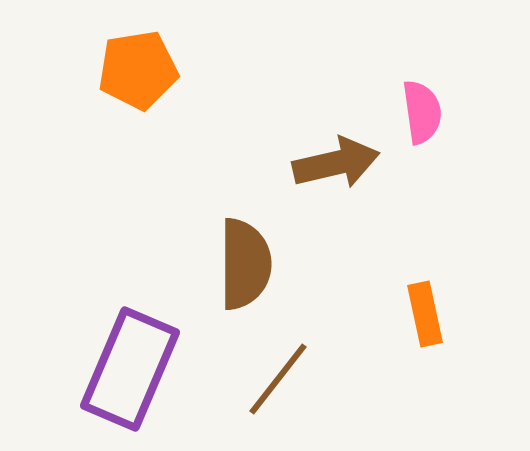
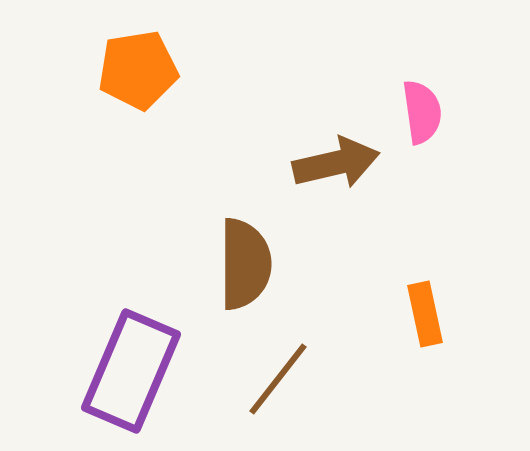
purple rectangle: moved 1 px right, 2 px down
